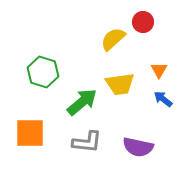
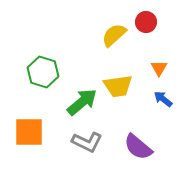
red circle: moved 3 px right
yellow semicircle: moved 1 px right, 4 px up
orange triangle: moved 2 px up
yellow trapezoid: moved 2 px left, 2 px down
orange square: moved 1 px left, 1 px up
gray L-shape: rotated 20 degrees clockwise
purple semicircle: rotated 28 degrees clockwise
